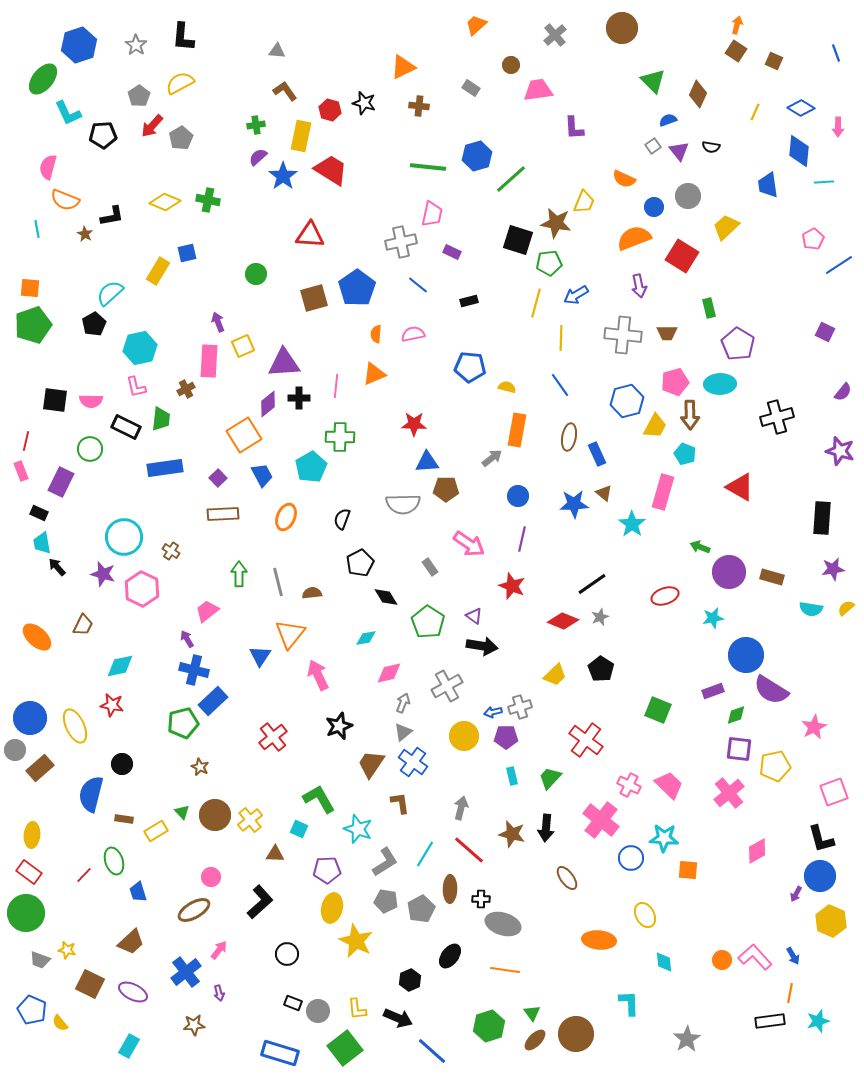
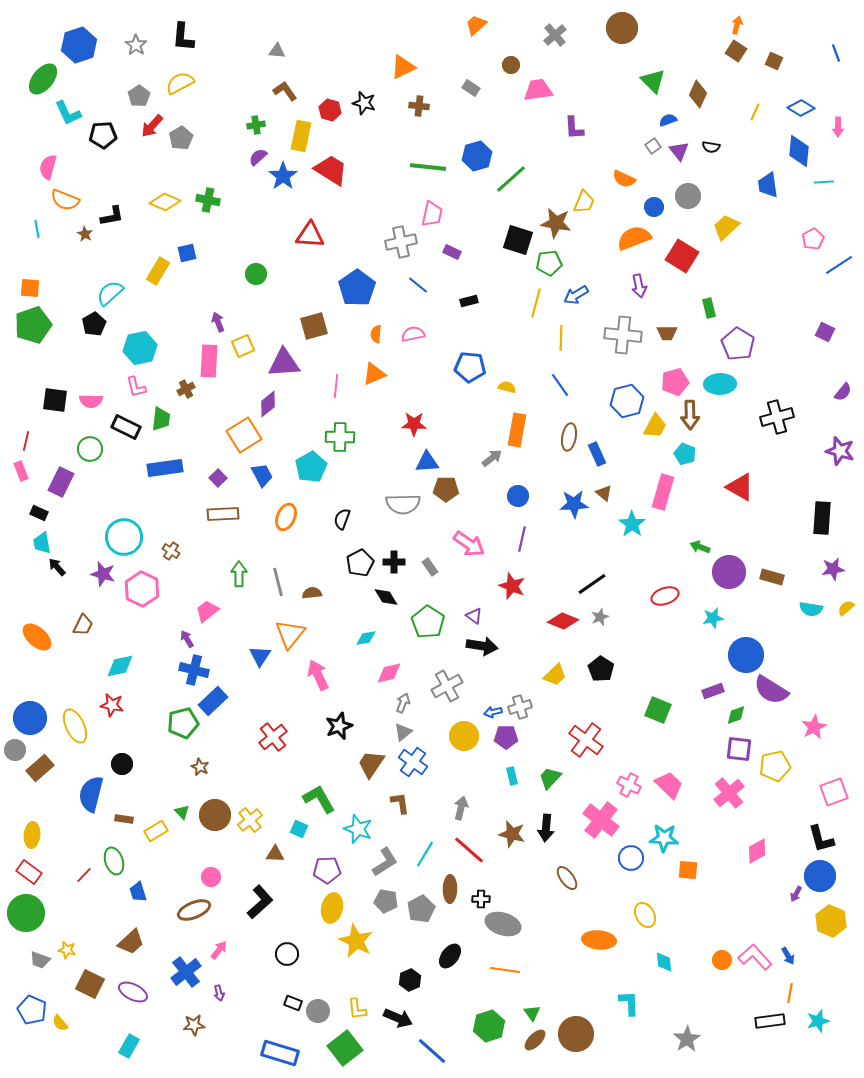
brown square at (314, 298): moved 28 px down
black cross at (299, 398): moved 95 px right, 164 px down
brown ellipse at (194, 910): rotated 8 degrees clockwise
blue arrow at (793, 956): moved 5 px left
